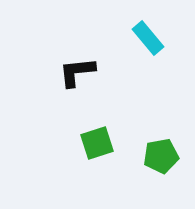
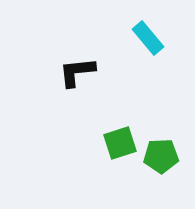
green square: moved 23 px right
green pentagon: rotated 8 degrees clockwise
